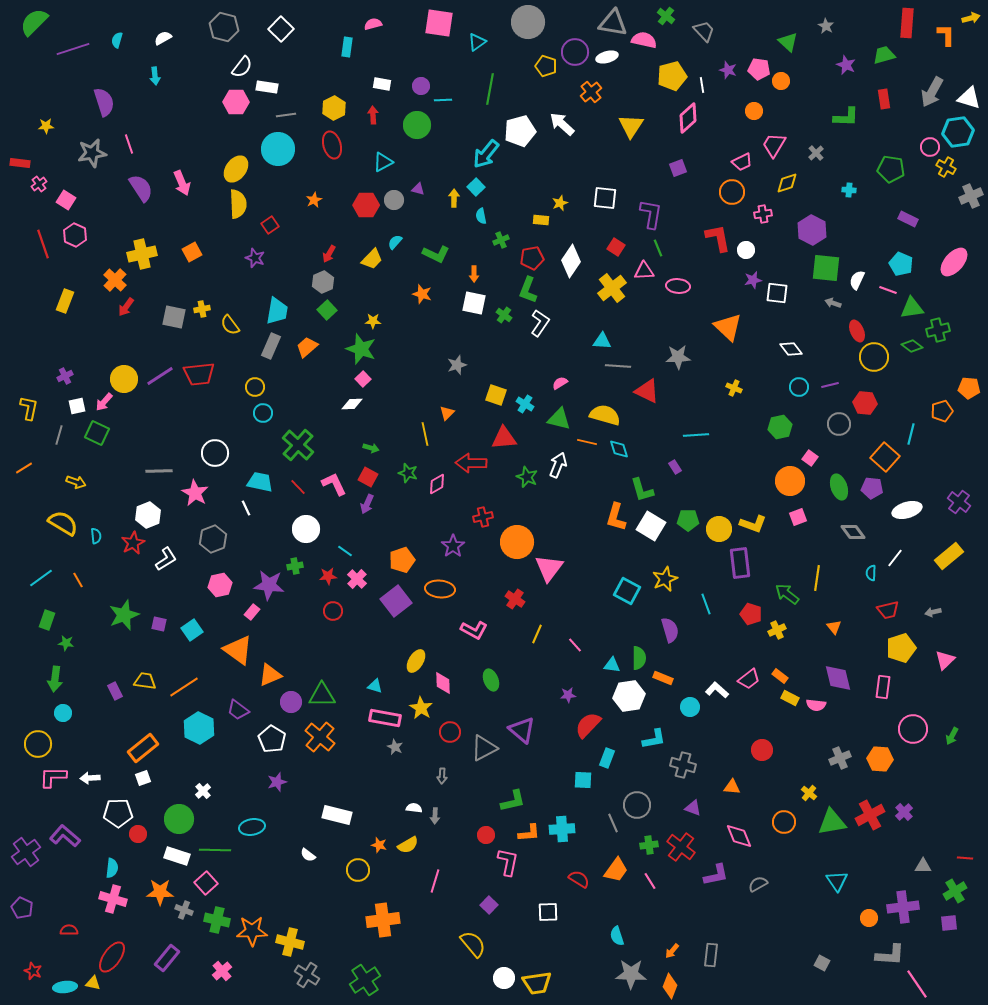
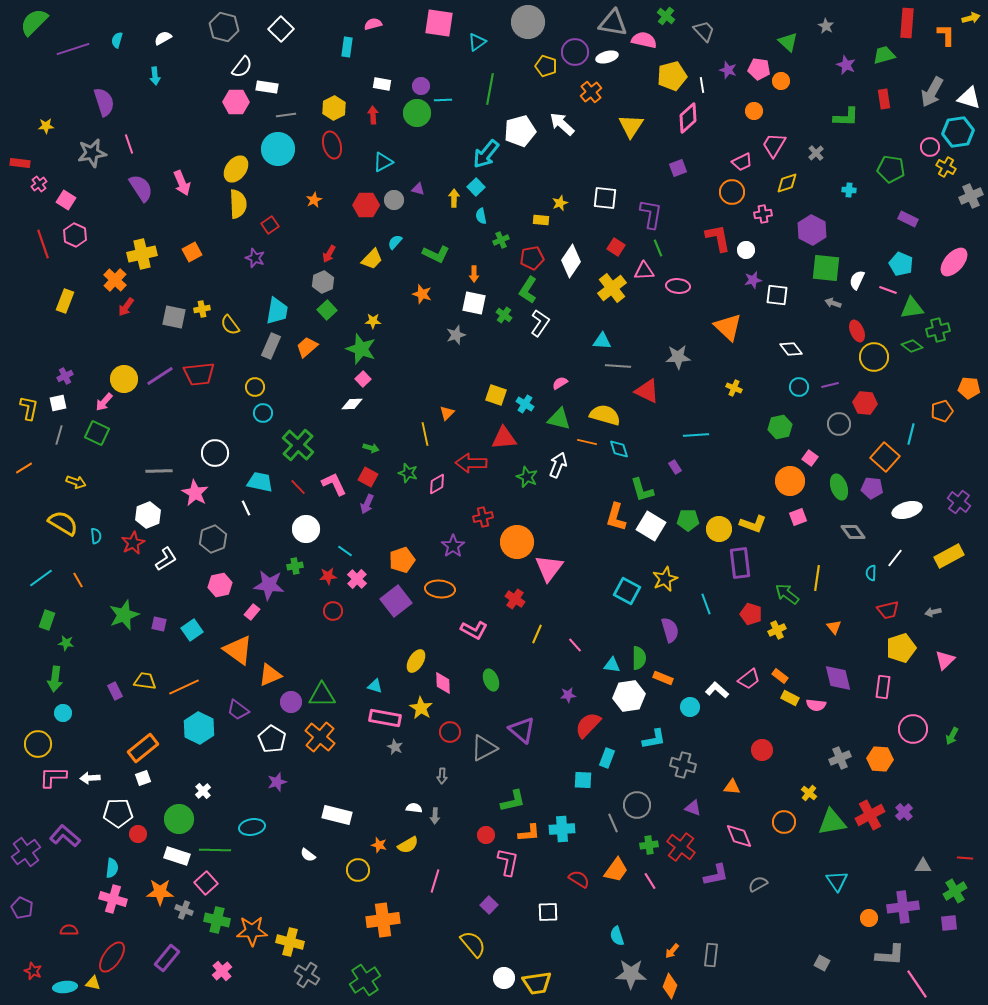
green circle at (417, 125): moved 12 px up
green L-shape at (528, 290): rotated 12 degrees clockwise
white square at (777, 293): moved 2 px down
gray star at (457, 365): moved 1 px left, 30 px up
white square at (77, 406): moved 19 px left, 3 px up
yellow rectangle at (949, 556): rotated 12 degrees clockwise
orange line at (184, 687): rotated 8 degrees clockwise
